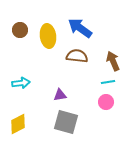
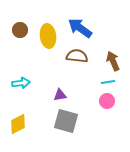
pink circle: moved 1 px right, 1 px up
gray square: moved 1 px up
